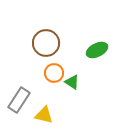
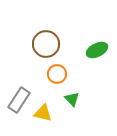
brown circle: moved 1 px down
orange circle: moved 3 px right, 1 px down
green triangle: moved 17 px down; rotated 14 degrees clockwise
yellow triangle: moved 1 px left, 2 px up
